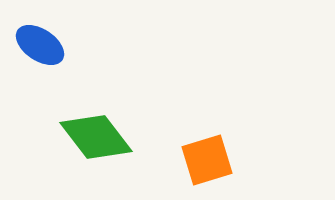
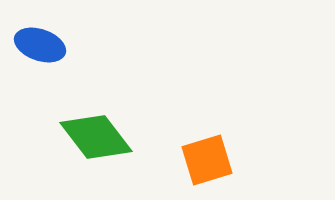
blue ellipse: rotated 15 degrees counterclockwise
